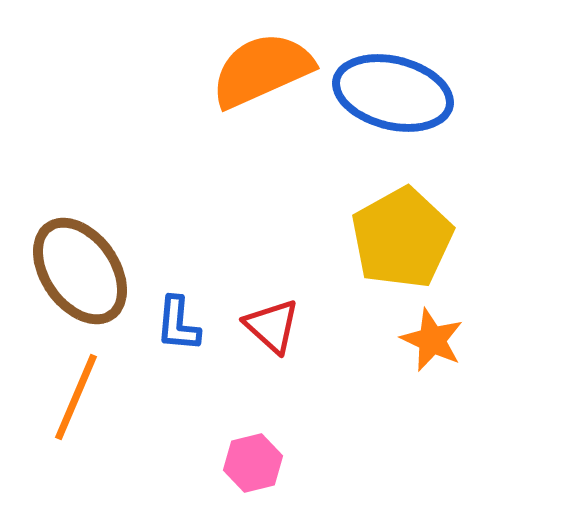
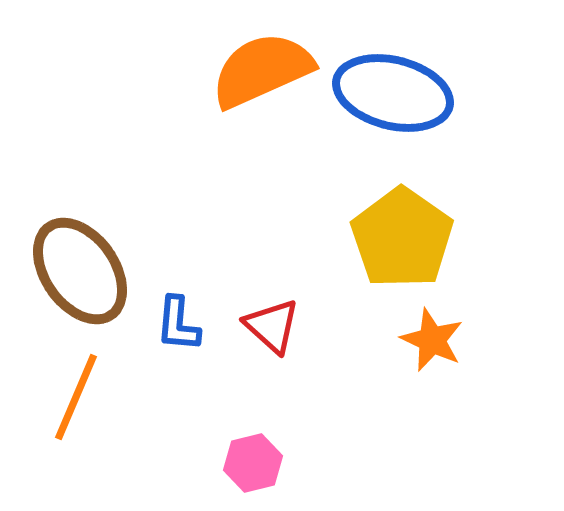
yellow pentagon: rotated 8 degrees counterclockwise
